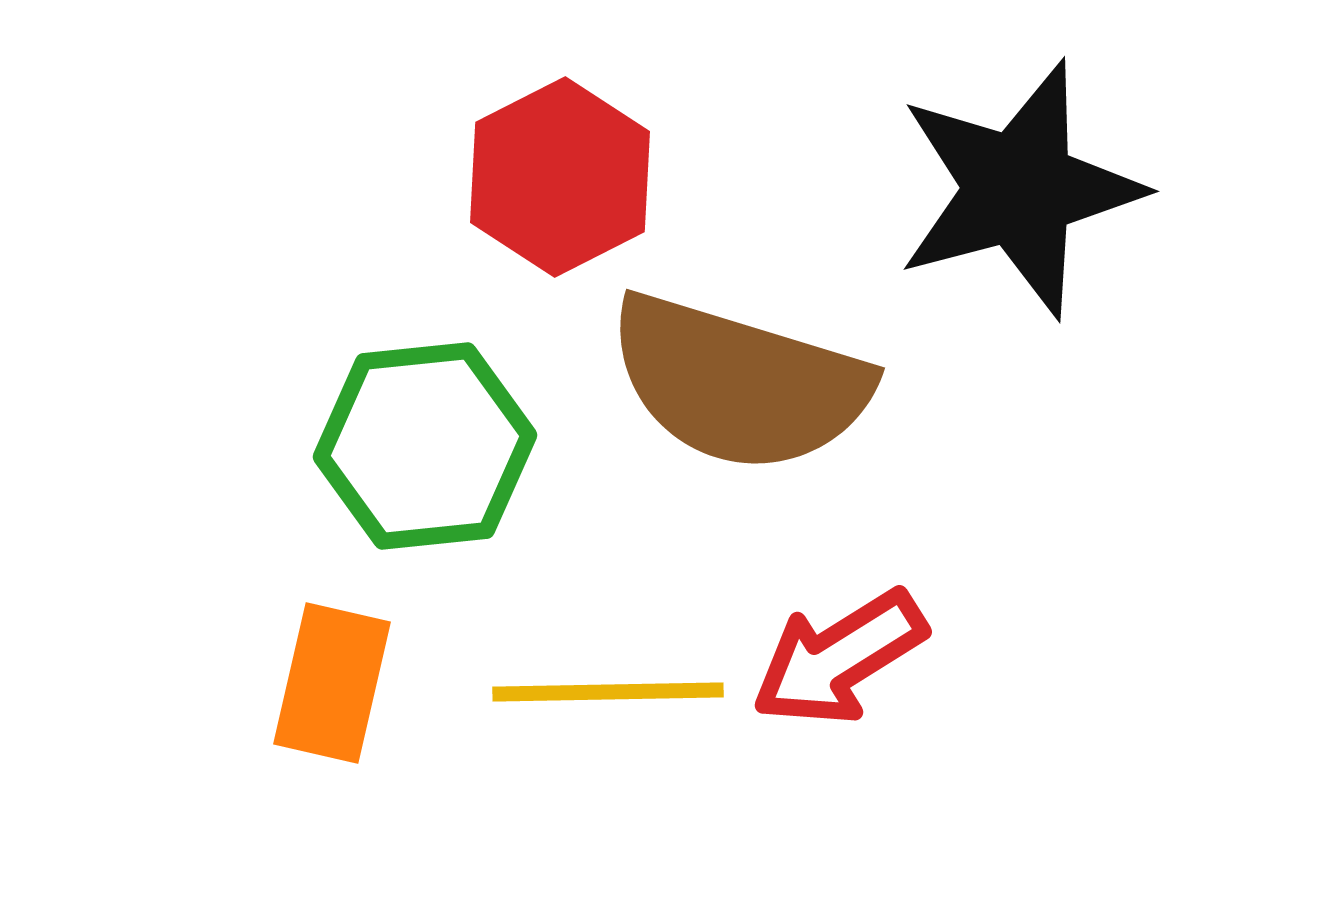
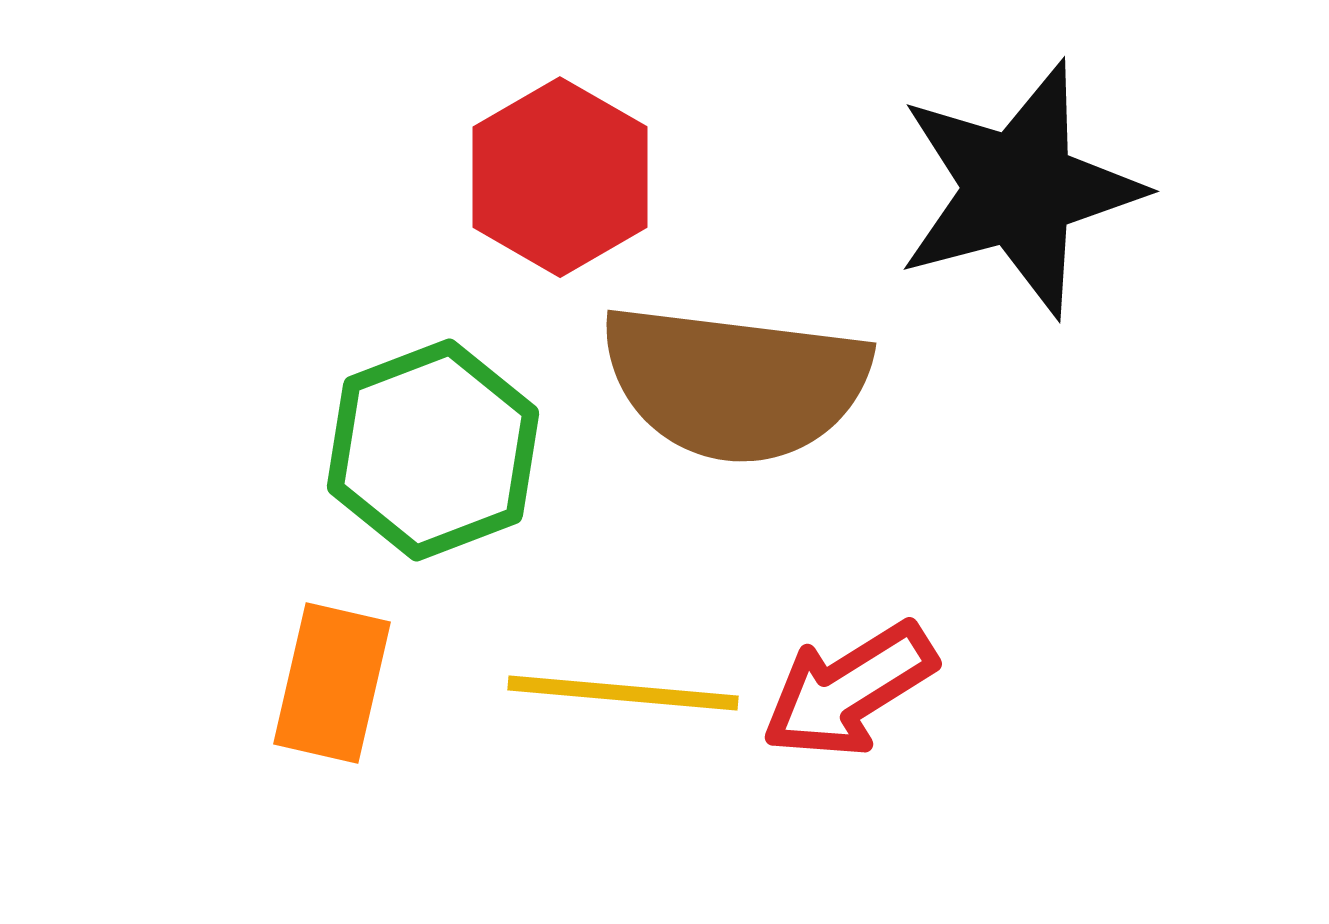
red hexagon: rotated 3 degrees counterclockwise
brown semicircle: moved 4 px left; rotated 10 degrees counterclockwise
green hexagon: moved 8 px right, 4 px down; rotated 15 degrees counterclockwise
red arrow: moved 10 px right, 32 px down
yellow line: moved 15 px right, 1 px down; rotated 6 degrees clockwise
